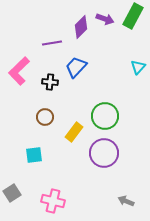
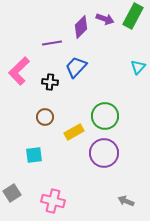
yellow rectangle: rotated 24 degrees clockwise
